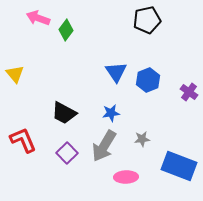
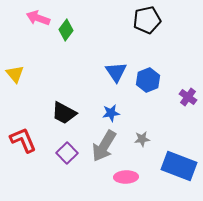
purple cross: moved 1 px left, 5 px down
